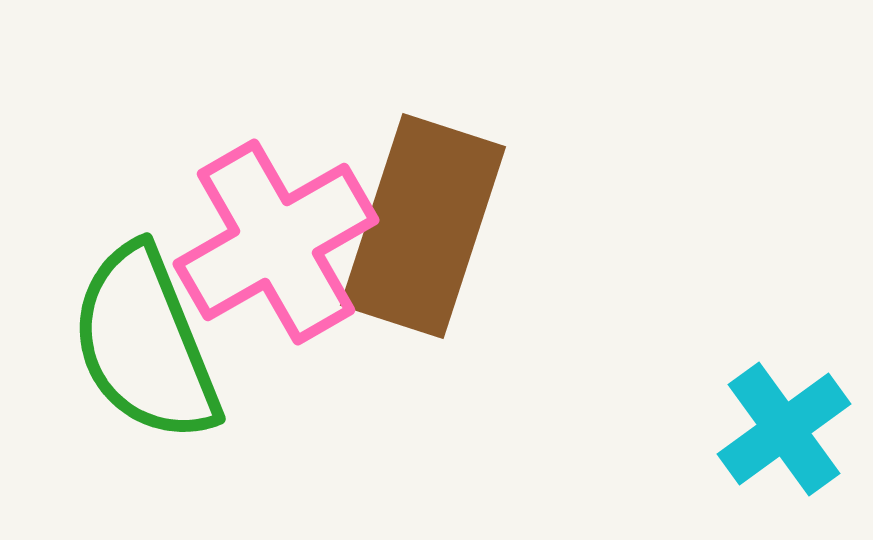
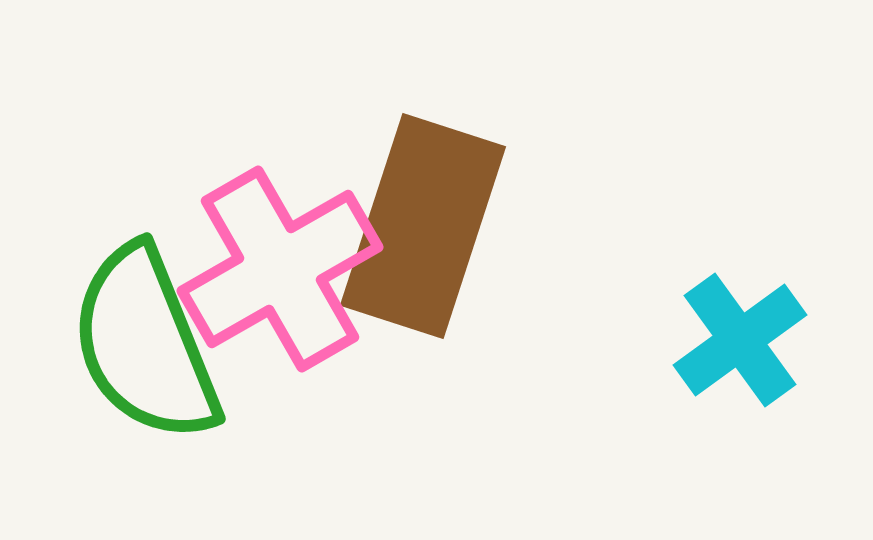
pink cross: moved 4 px right, 27 px down
cyan cross: moved 44 px left, 89 px up
